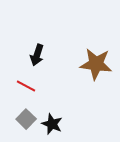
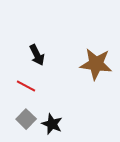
black arrow: rotated 45 degrees counterclockwise
